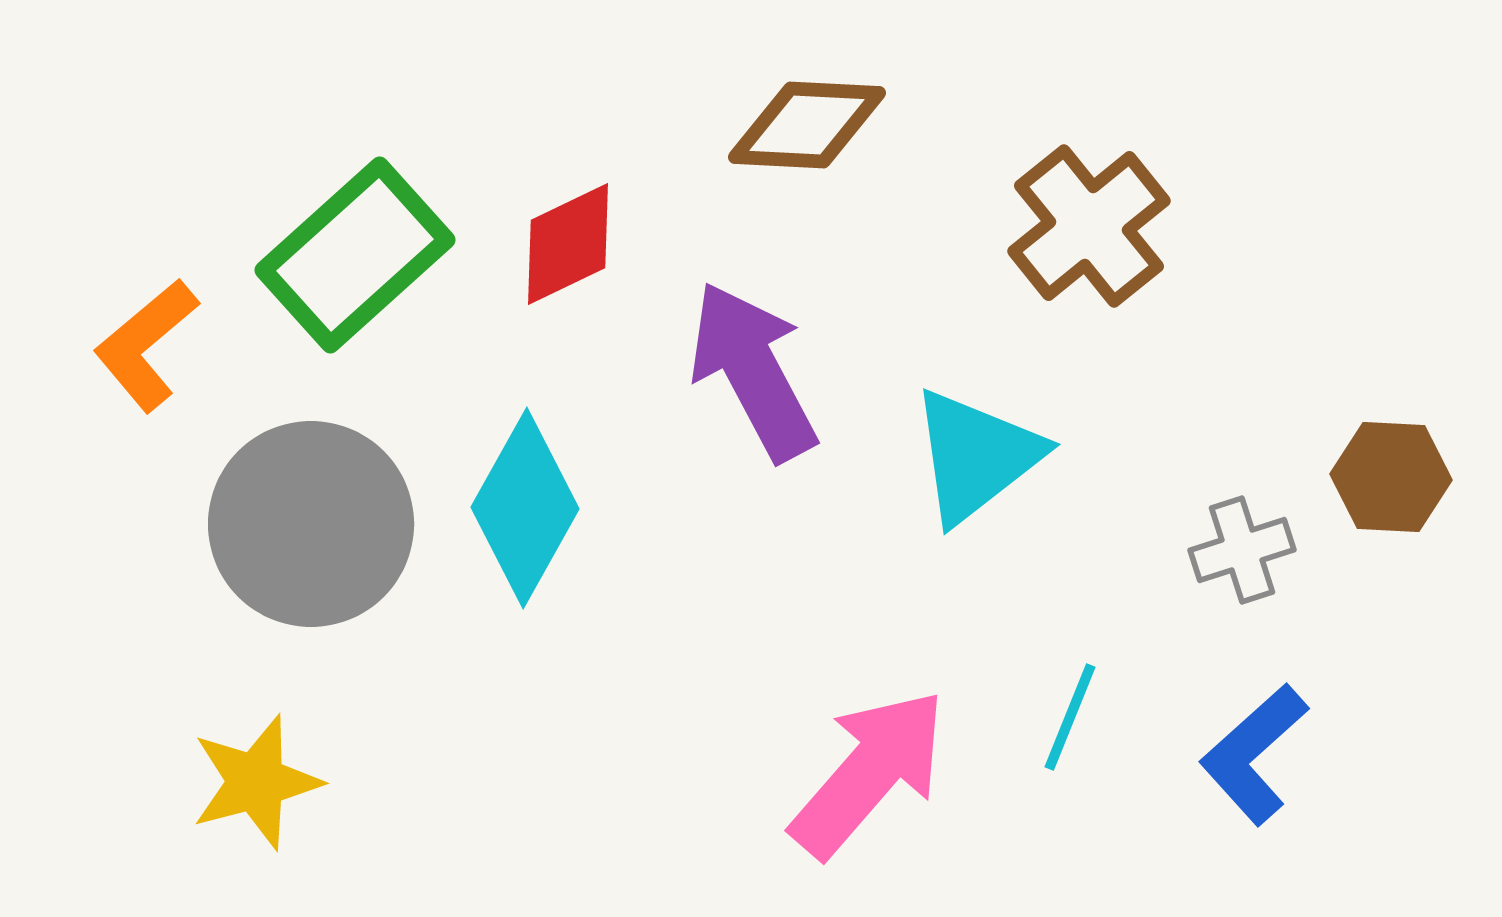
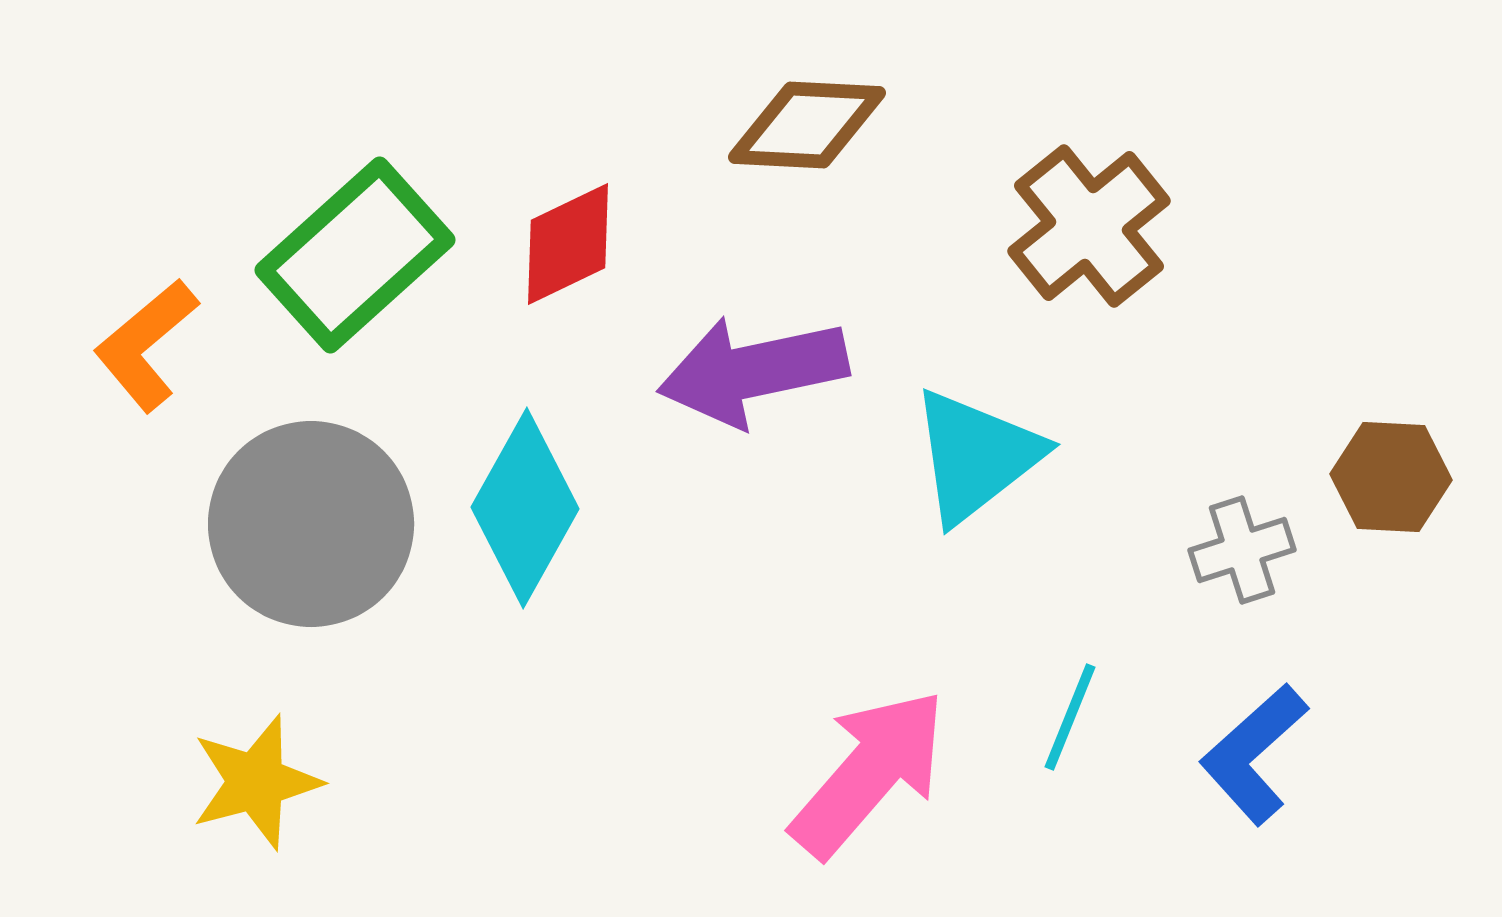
purple arrow: rotated 74 degrees counterclockwise
